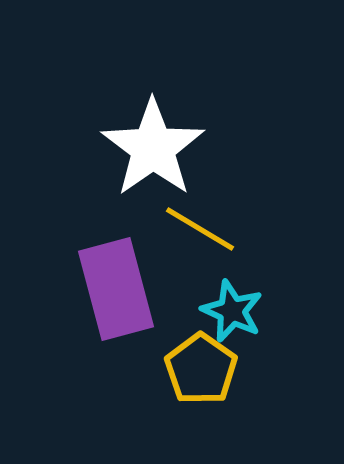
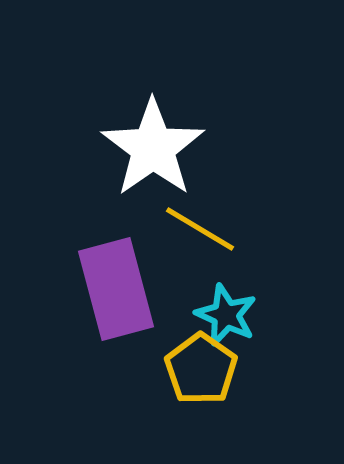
cyan star: moved 6 px left, 4 px down
